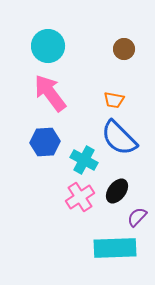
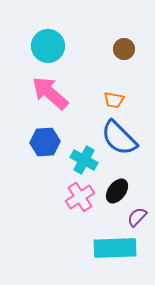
pink arrow: rotated 12 degrees counterclockwise
